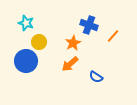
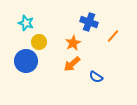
blue cross: moved 3 px up
orange arrow: moved 2 px right
